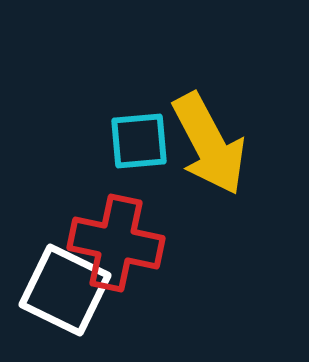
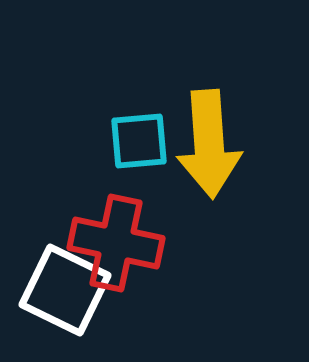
yellow arrow: rotated 24 degrees clockwise
